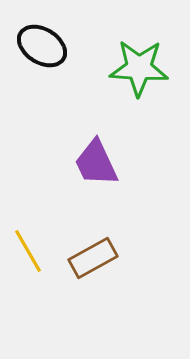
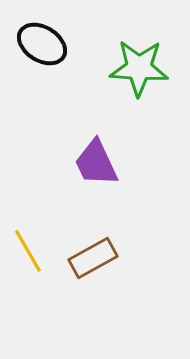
black ellipse: moved 2 px up
